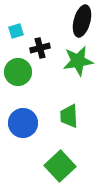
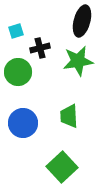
green square: moved 2 px right, 1 px down
